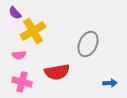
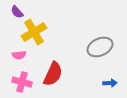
purple semicircle: moved 2 px right, 1 px up
yellow cross: moved 1 px right, 1 px down
gray ellipse: moved 12 px right, 3 px down; rotated 40 degrees clockwise
red semicircle: moved 4 px left, 2 px down; rotated 55 degrees counterclockwise
